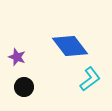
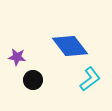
purple star: rotated 12 degrees counterclockwise
black circle: moved 9 px right, 7 px up
